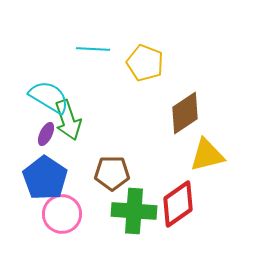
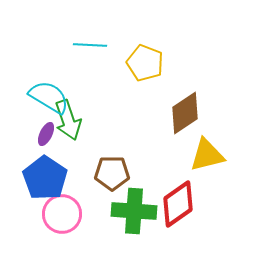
cyan line: moved 3 px left, 4 px up
